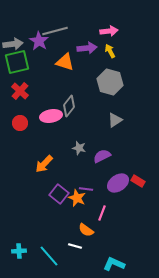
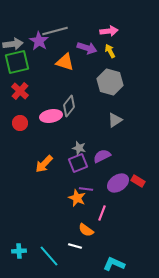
purple arrow: rotated 24 degrees clockwise
purple square: moved 19 px right, 31 px up; rotated 30 degrees clockwise
